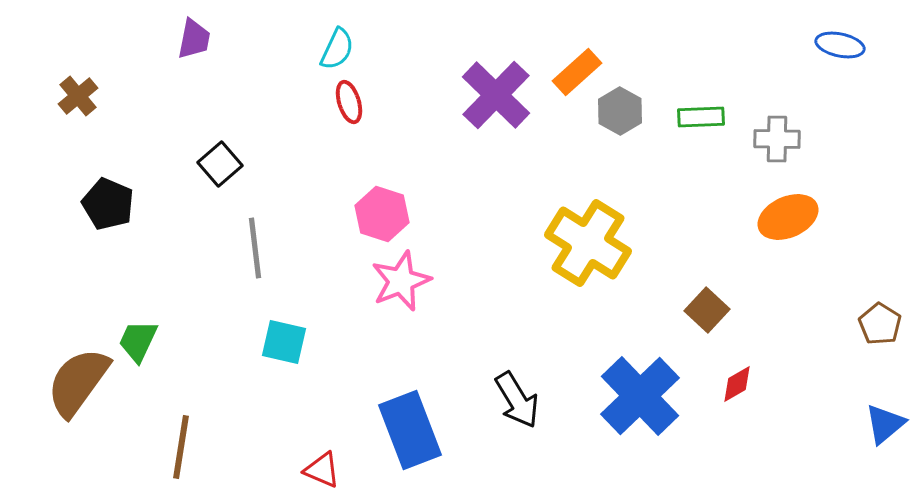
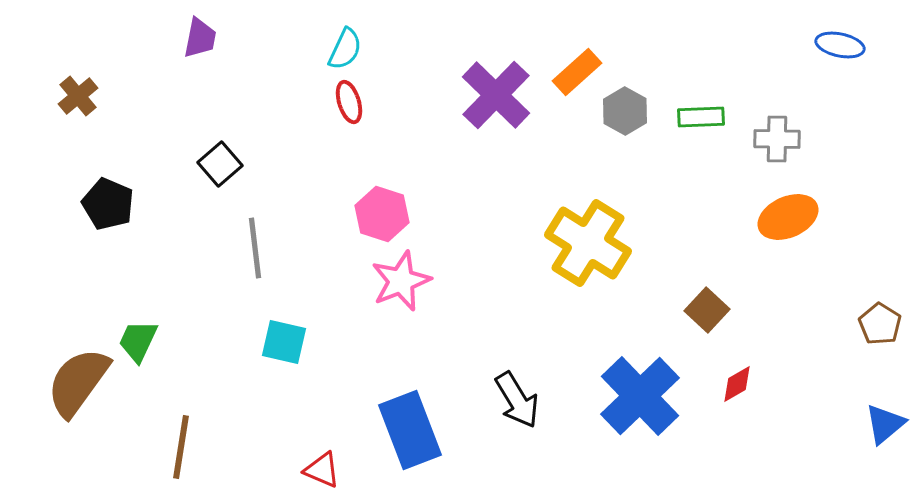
purple trapezoid: moved 6 px right, 1 px up
cyan semicircle: moved 8 px right
gray hexagon: moved 5 px right
